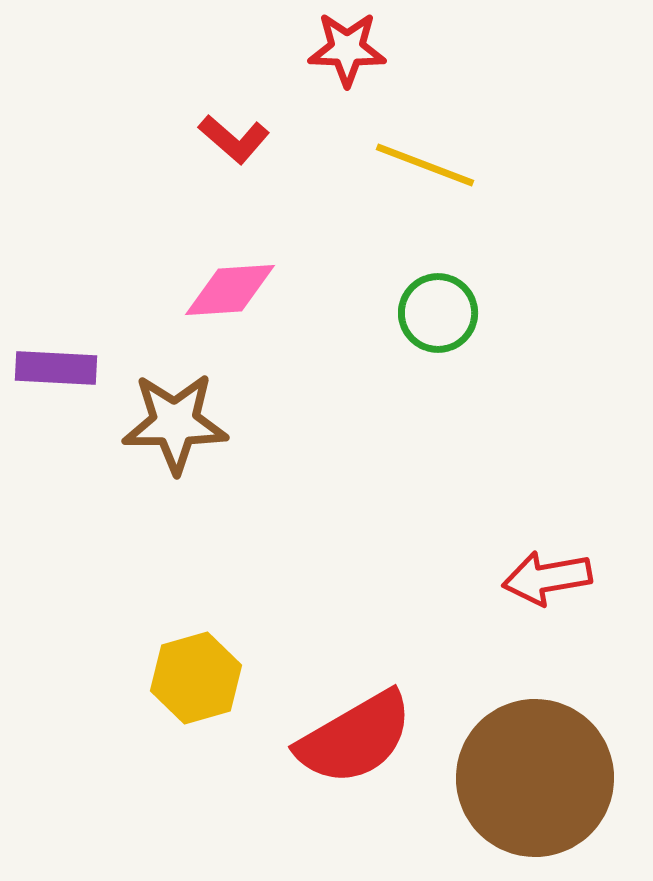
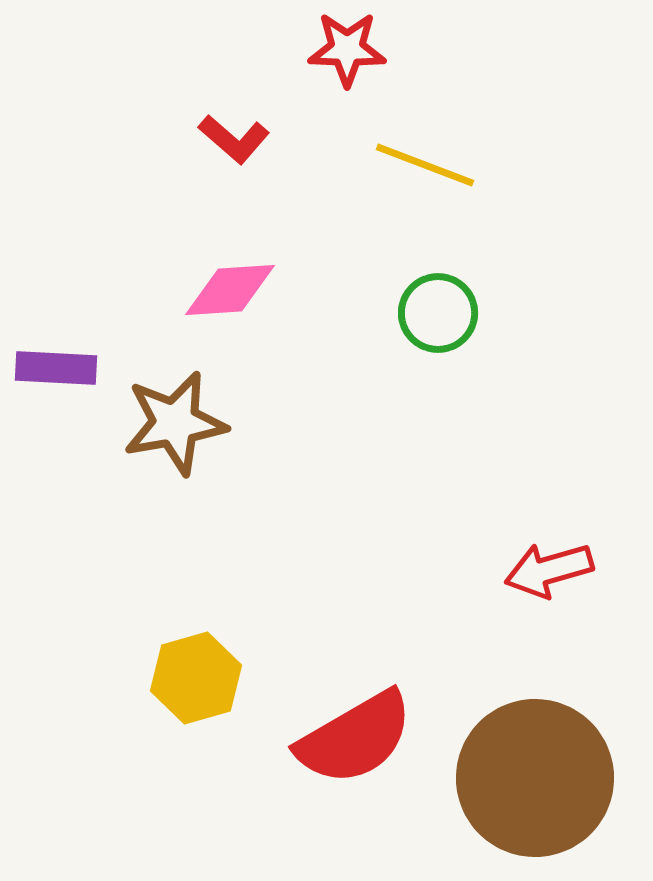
brown star: rotated 10 degrees counterclockwise
red arrow: moved 2 px right, 8 px up; rotated 6 degrees counterclockwise
